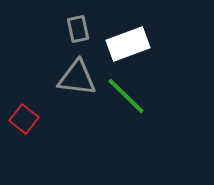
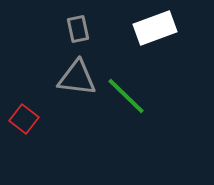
white rectangle: moved 27 px right, 16 px up
